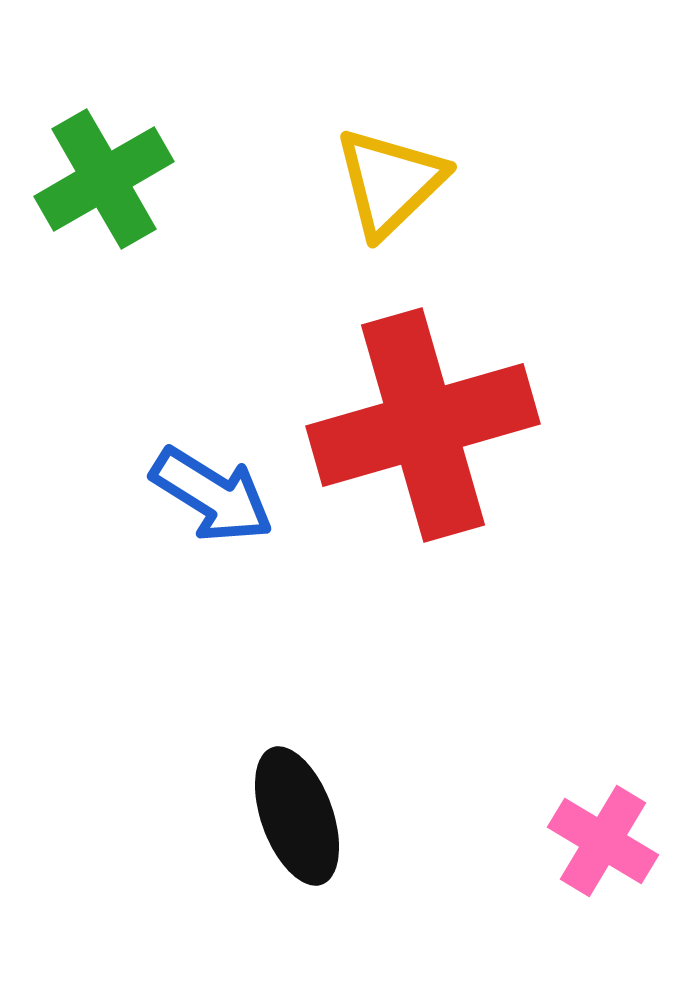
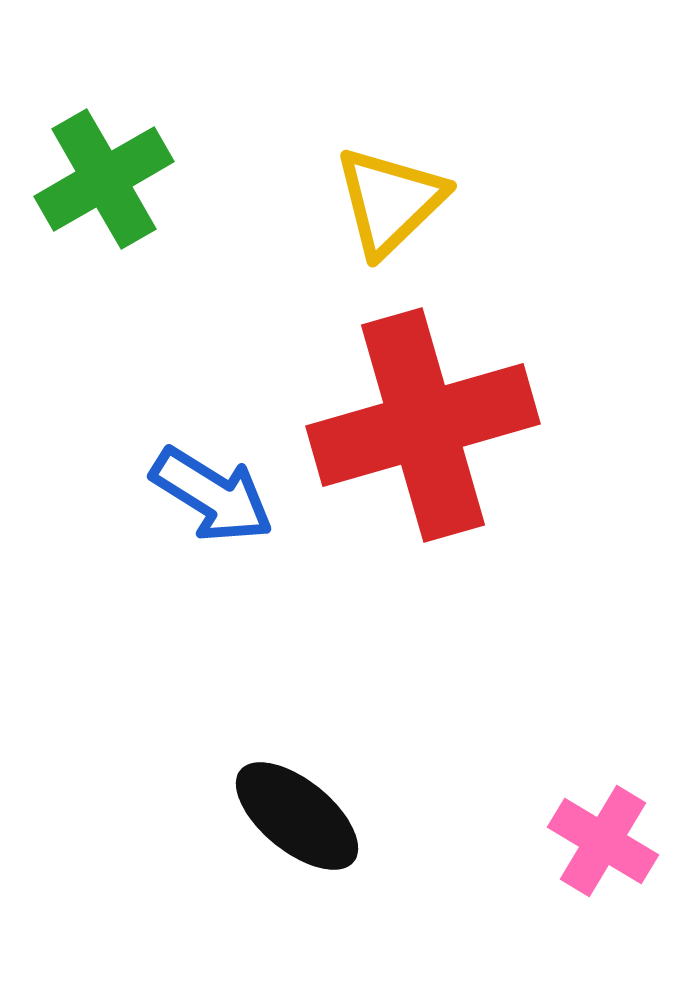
yellow triangle: moved 19 px down
black ellipse: rotated 31 degrees counterclockwise
